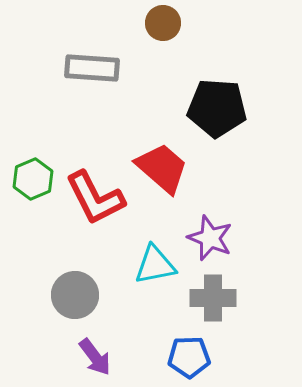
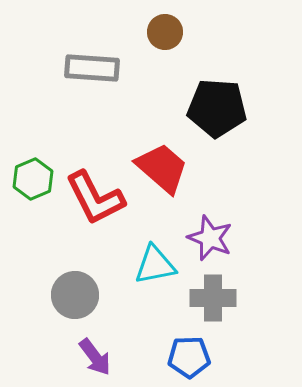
brown circle: moved 2 px right, 9 px down
